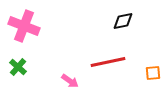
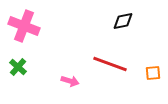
red line: moved 2 px right, 2 px down; rotated 32 degrees clockwise
pink arrow: rotated 18 degrees counterclockwise
